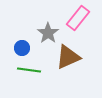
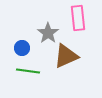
pink rectangle: rotated 45 degrees counterclockwise
brown triangle: moved 2 px left, 1 px up
green line: moved 1 px left, 1 px down
